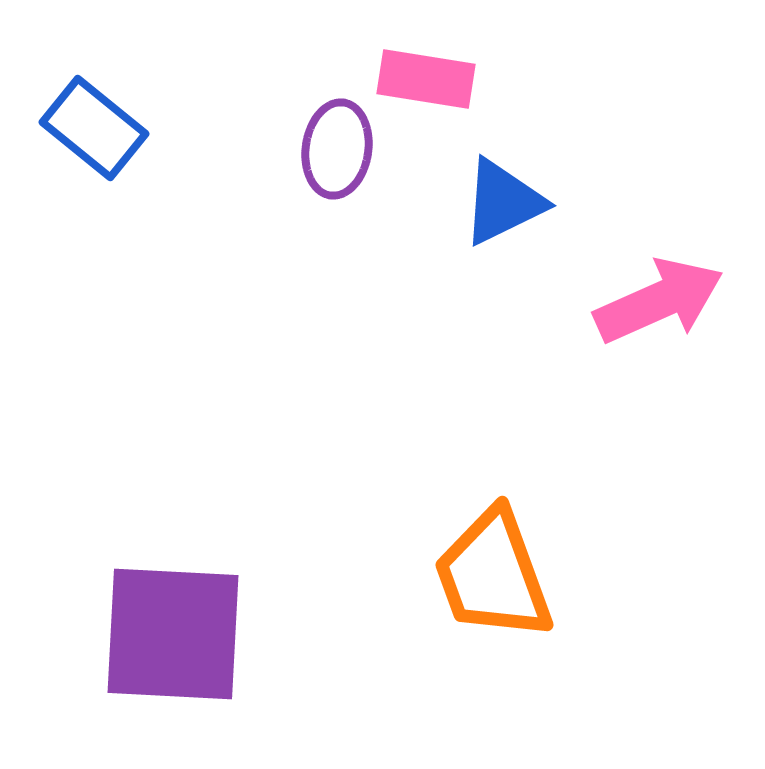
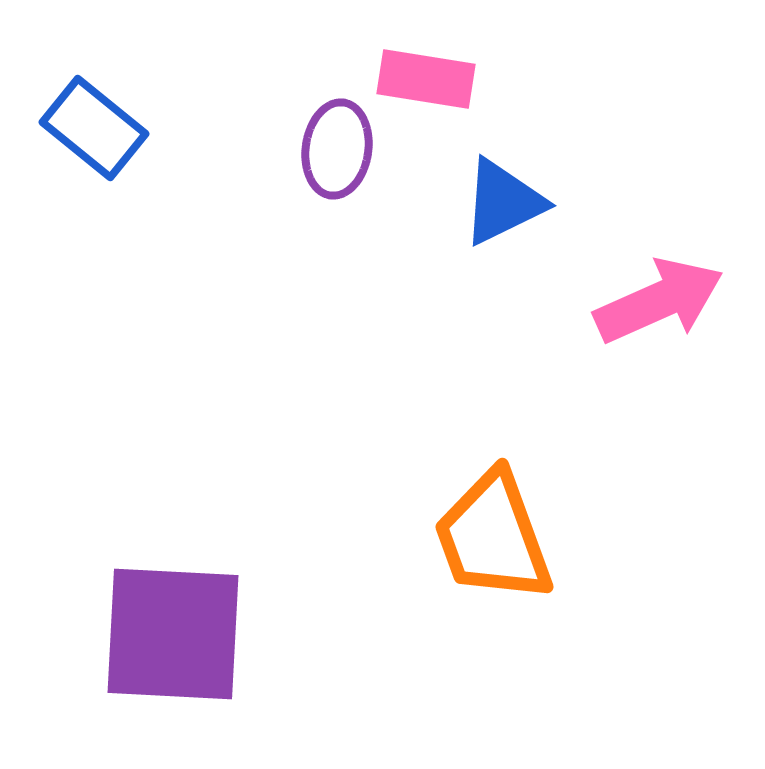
orange trapezoid: moved 38 px up
